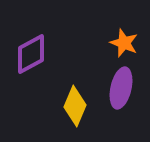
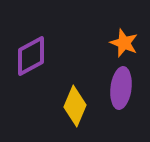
purple diamond: moved 2 px down
purple ellipse: rotated 6 degrees counterclockwise
